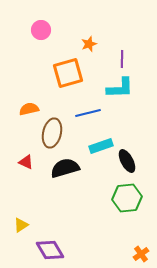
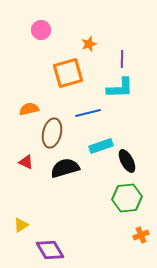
orange cross: moved 19 px up; rotated 14 degrees clockwise
